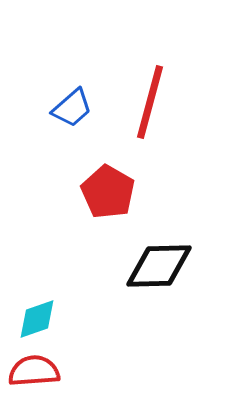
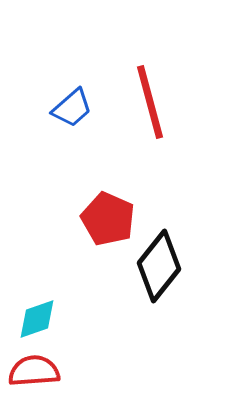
red line: rotated 30 degrees counterclockwise
red pentagon: moved 27 px down; rotated 6 degrees counterclockwise
black diamond: rotated 50 degrees counterclockwise
